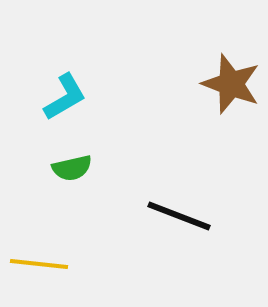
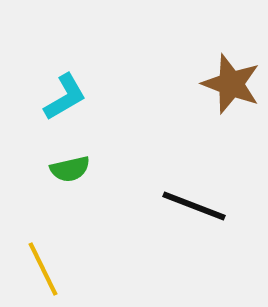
green semicircle: moved 2 px left, 1 px down
black line: moved 15 px right, 10 px up
yellow line: moved 4 px right, 5 px down; rotated 58 degrees clockwise
